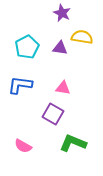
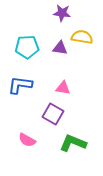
purple star: rotated 18 degrees counterclockwise
cyan pentagon: rotated 25 degrees clockwise
pink semicircle: moved 4 px right, 6 px up
